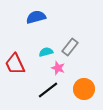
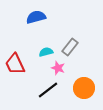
orange circle: moved 1 px up
